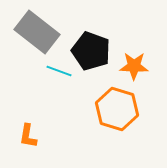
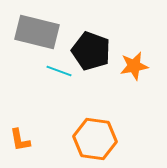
gray rectangle: rotated 24 degrees counterclockwise
orange star: rotated 12 degrees counterclockwise
orange hexagon: moved 22 px left, 30 px down; rotated 9 degrees counterclockwise
orange L-shape: moved 8 px left, 4 px down; rotated 20 degrees counterclockwise
